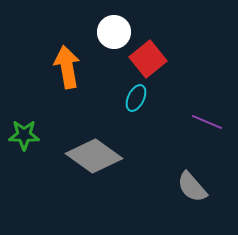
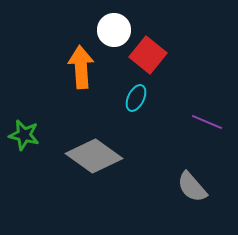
white circle: moved 2 px up
red square: moved 4 px up; rotated 12 degrees counterclockwise
orange arrow: moved 14 px right; rotated 6 degrees clockwise
green star: rotated 12 degrees clockwise
